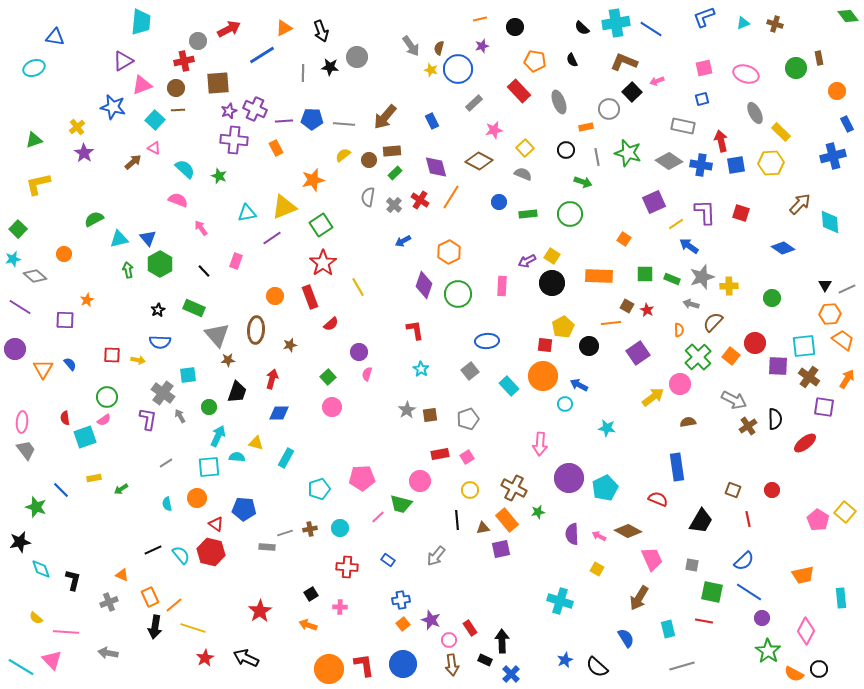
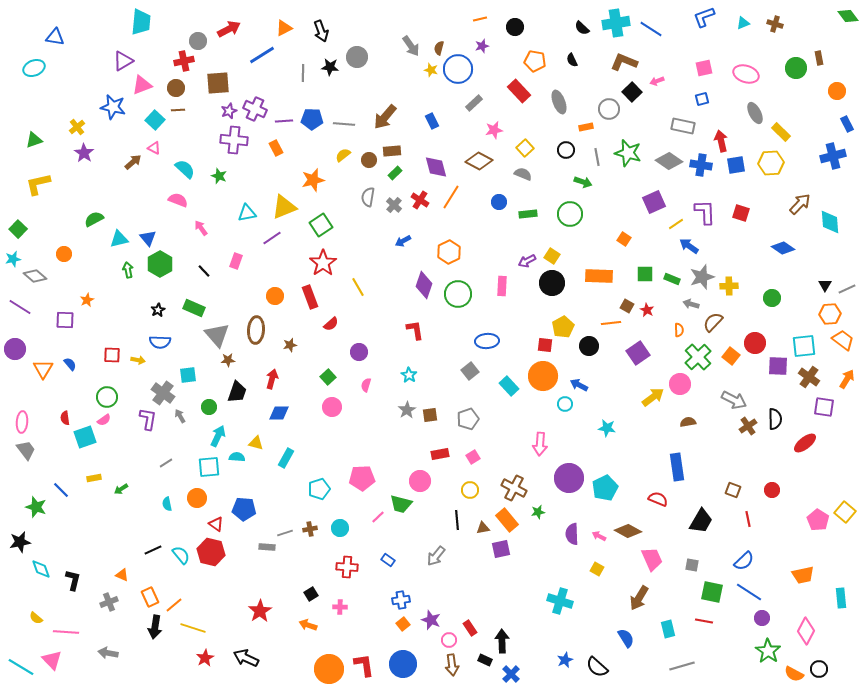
cyan star at (421, 369): moved 12 px left, 6 px down
pink semicircle at (367, 374): moved 1 px left, 11 px down
pink square at (467, 457): moved 6 px right
